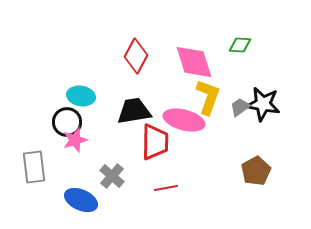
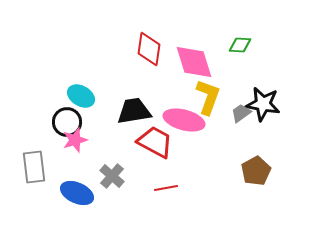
red diamond: moved 13 px right, 7 px up; rotated 20 degrees counterclockwise
cyan ellipse: rotated 20 degrees clockwise
gray trapezoid: moved 1 px right, 6 px down
red trapezoid: rotated 63 degrees counterclockwise
blue ellipse: moved 4 px left, 7 px up
